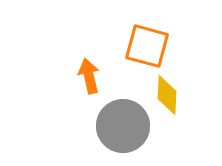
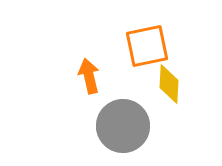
orange square: rotated 27 degrees counterclockwise
yellow diamond: moved 2 px right, 11 px up
